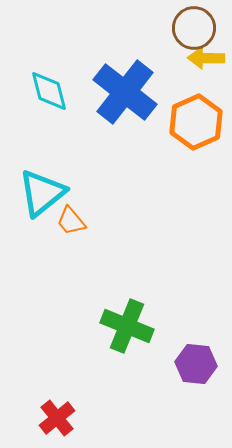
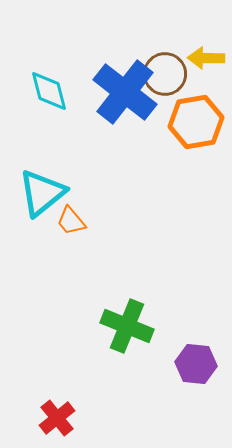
brown circle: moved 29 px left, 46 px down
orange hexagon: rotated 14 degrees clockwise
